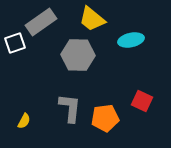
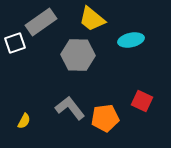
gray L-shape: rotated 44 degrees counterclockwise
